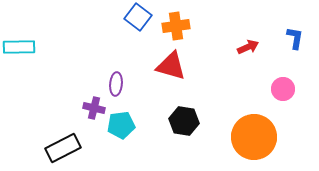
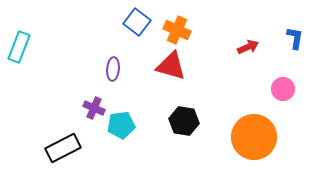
blue square: moved 1 px left, 5 px down
orange cross: moved 1 px right, 4 px down; rotated 32 degrees clockwise
cyan rectangle: rotated 68 degrees counterclockwise
purple ellipse: moved 3 px left, 15 px up
purple cross: rotated 10 degrees clockwise
